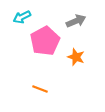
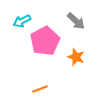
cyan arrow: moved 4 px down
gray arrow: rotated 66 degrees clockwise
orange line: rotated 42 degrees counterclockwise
